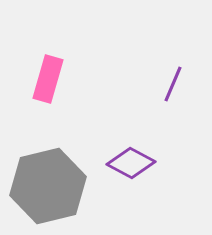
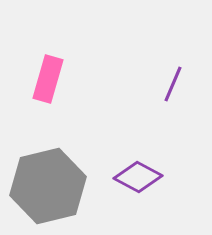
purple diamond: moved 7 px right, 14 px down
